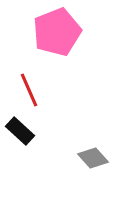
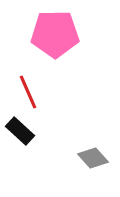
pink pentagon: moved 2 px left, 2 px down; rotated 21 degrees clockwise
red line: moved 1 px left, 2 px down
